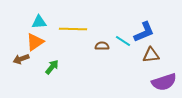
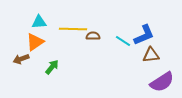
blue L-shape: moved 3 px down
brown semicircle: moved 9 px left, 10 px up
purple semicircle: moved 2 px left; rotated 15 degrees counterclockwise
